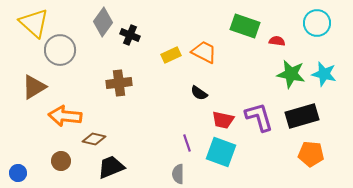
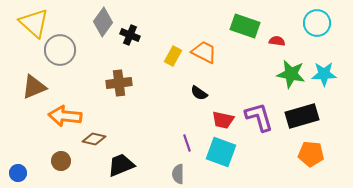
yellow rectangle: moved 2 px right, 1 px down; rotated 36 degrees counterclockwise
cyan star: rotated 15 degrees counterclockwise
brown triangle: rotated 8 degrees clockwise
black trapezoid: moved 10 px right, 2 px up
